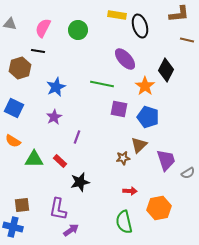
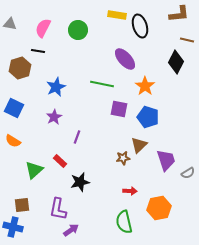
black diamond: moved 10 px right, 8 px up
green triangle: moved 11 px down; rotated 42 degrees counterclockwise
